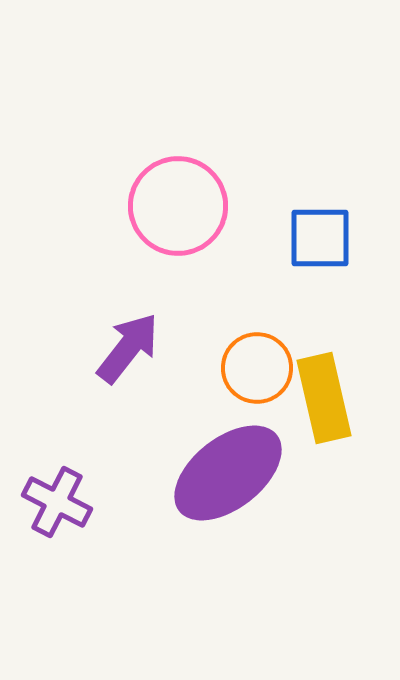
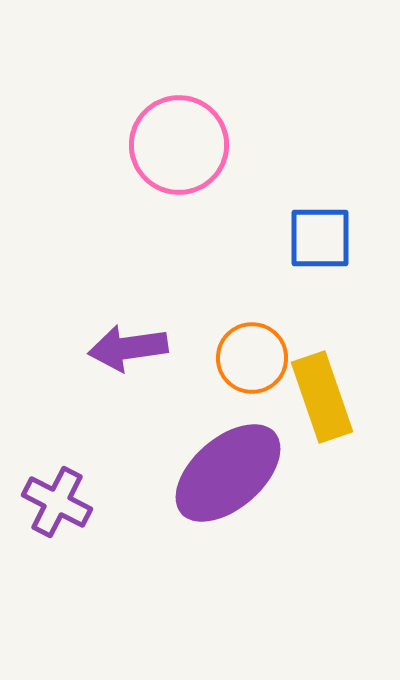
pink circle: moved 1 px right, 61 px up
purple arrow: rotated 136 degrees counterclockwise
orange circle: moved 5 px left, 10 px up
yellow rectangle: moved 2 px left, 1 px up; rotated 6 degrees counterclockwise
purple ellipse: rotated 3 degrees counterclockwise
